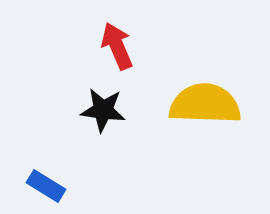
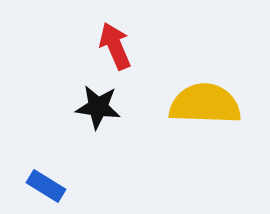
red arrow: moved 2 px left
black star: moved 5 px left, 3 px up
